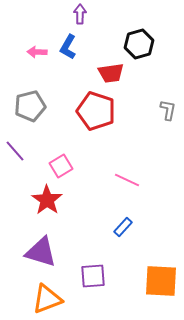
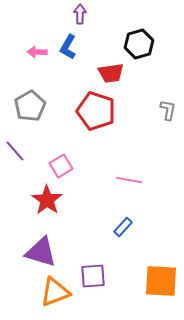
gray pentagon: rotated 16 degrees counterclockwise
pink line: moved 2 px right; rotated 15 degrees counterclockwise
orange triangle: moved 8 px right, 7 px up
